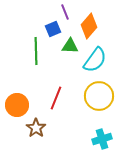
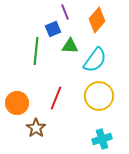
orange diamond: moved 8 px right, 6 px up
green line: rotated 8 degrees clockwise
orange circle: moved 2 px up
